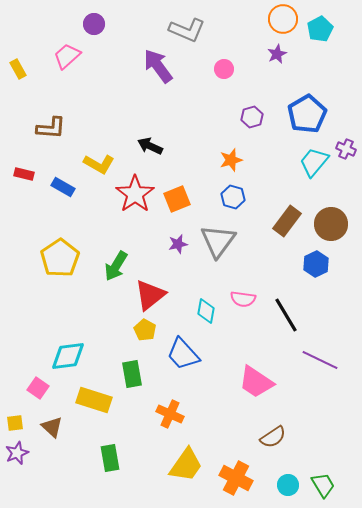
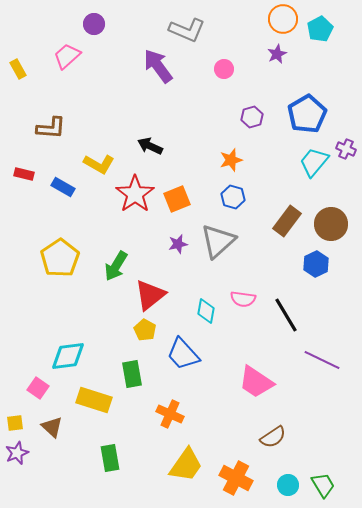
gray triangle at (218, 241): rotated 12 degrees clockwise
purple line at (320, 360): moved 2 px right
